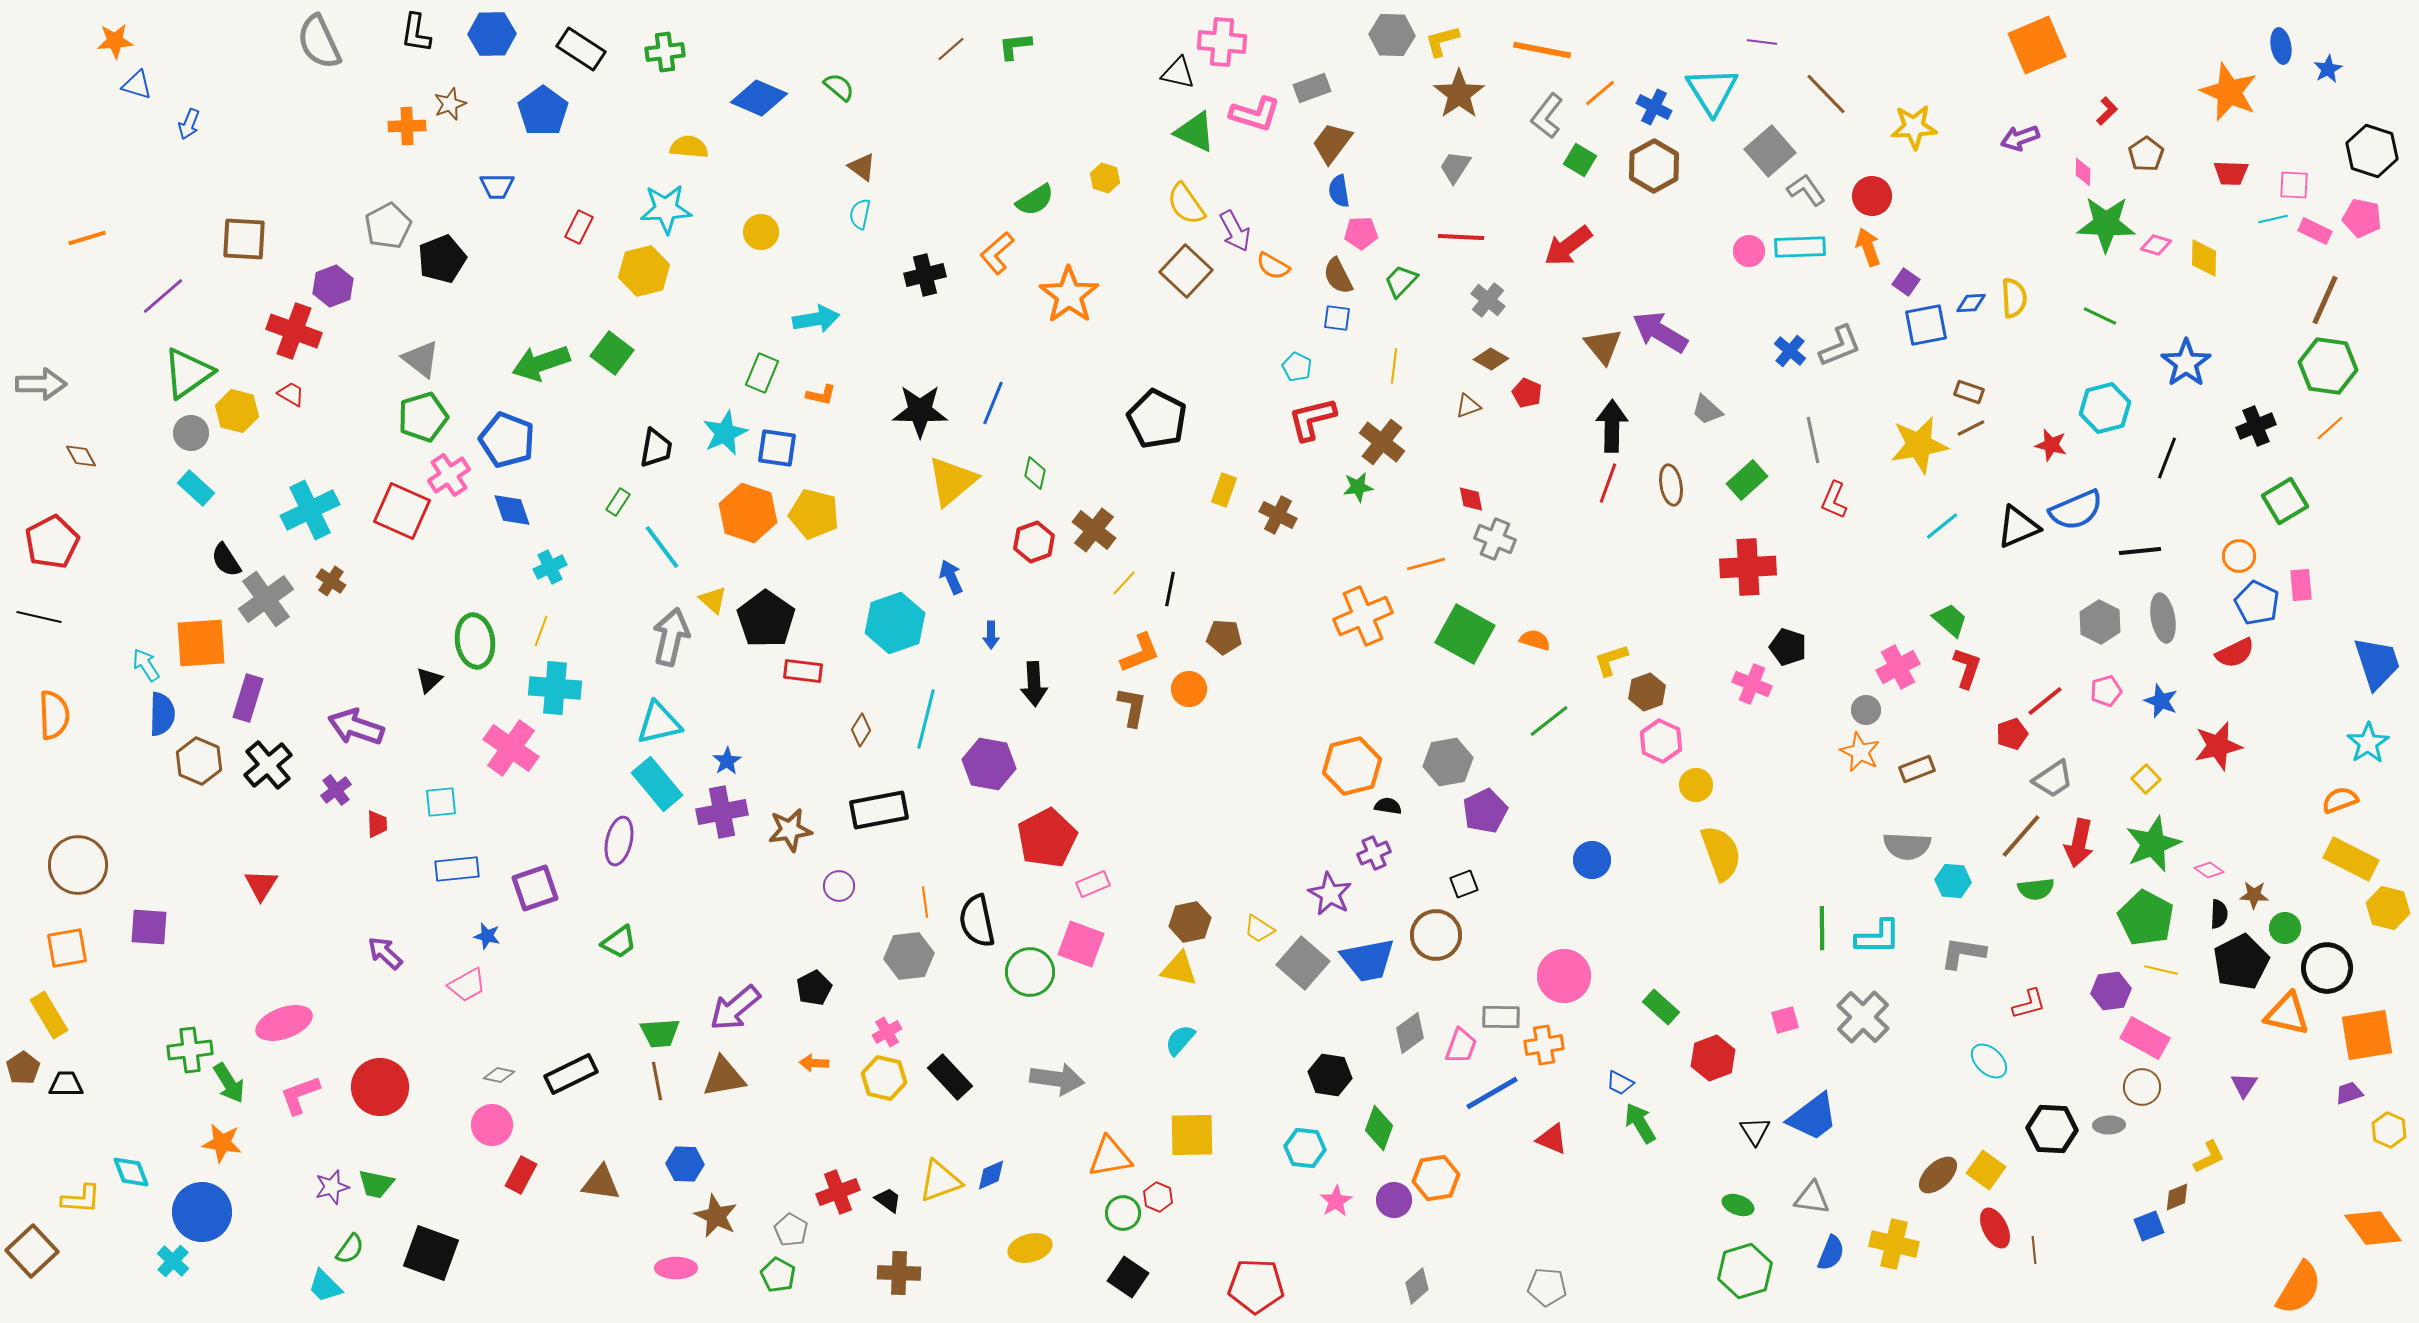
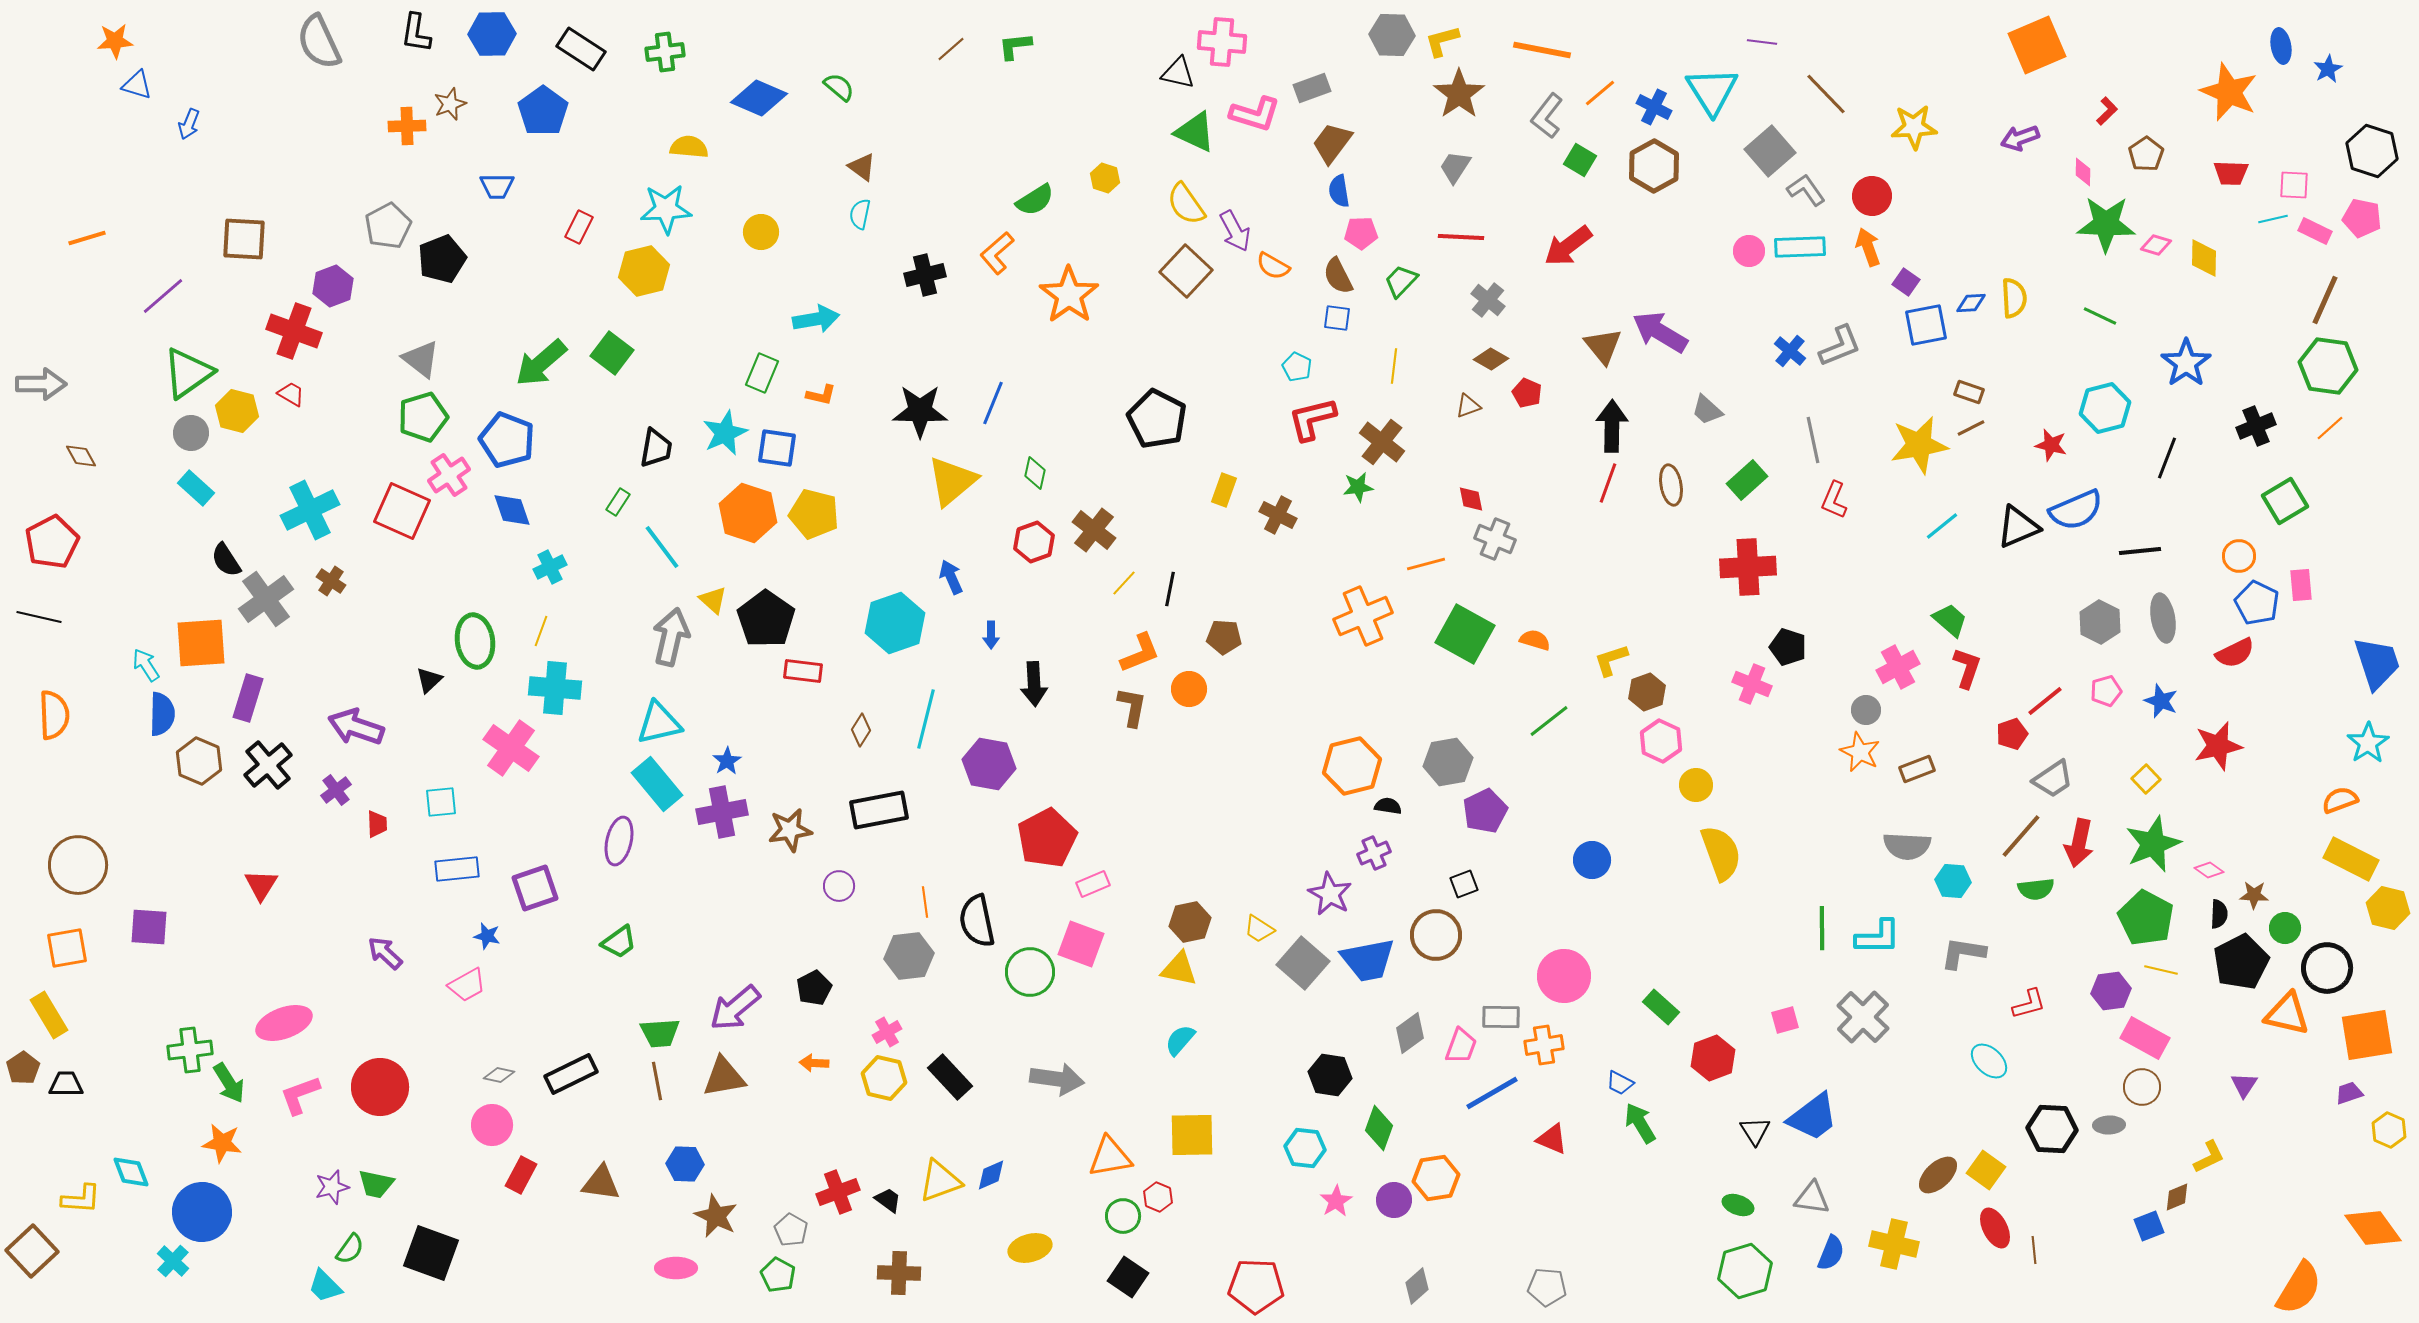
green arrow at (541, 363): rotated 22 degrees counterclockwise
green circle at (1123, 1213): moved 3 px down
